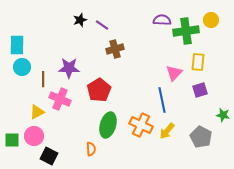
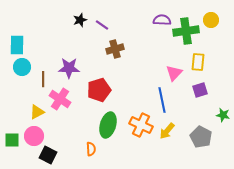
red pentagon: rotated 15 degrees clockwise
pink cross: rotated 10 degrees clockwise
black square: moved 1 px left, 1 px up
